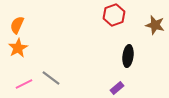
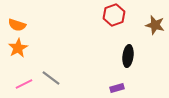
orange semicircle: rotated 96 degrees counterclockwise
purple rectangle: rotated 24 degrees clockwise
